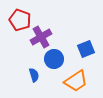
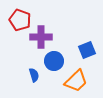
purple cross: rotated 30 degrees clockwise
blue square: moved 1 px right, 1 px down
blue circle: moved 2 px down
orange trapezoid: rotated 10 degrees counterclockwise
